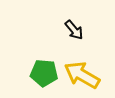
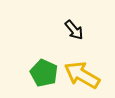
green pentagon: rotated 20 degrees clockwise
